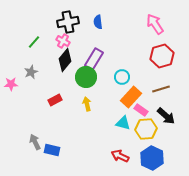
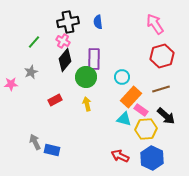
purple rectangle: rotated 30 degrees counterclockwise
cyan triangle: moved 1 px right, 4 px up
